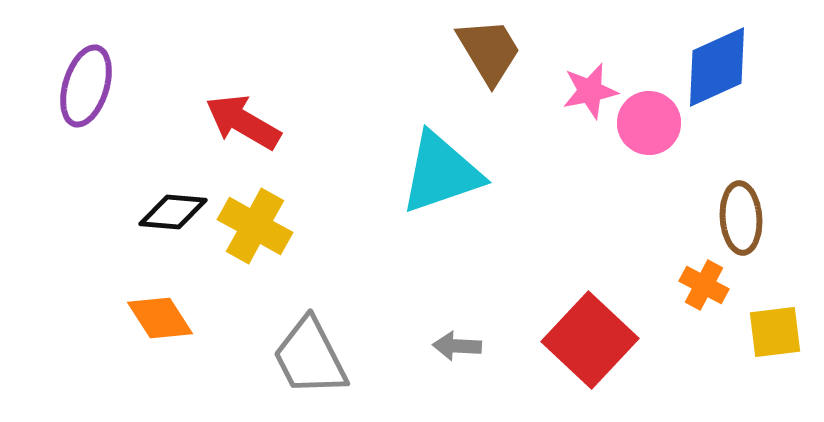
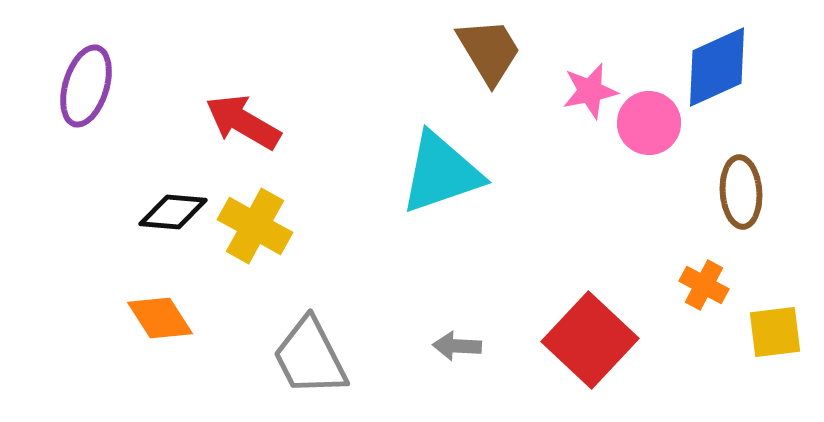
brown ellipse: moved 26 px up
